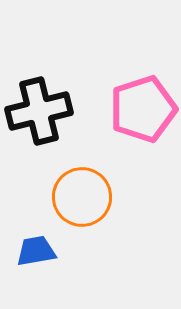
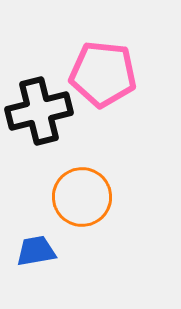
pink pentagon: moved 40 px left, 35 px up; rotated 24 degrees clockwise
